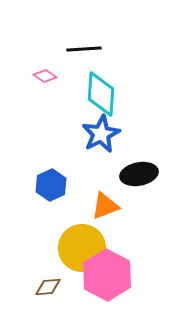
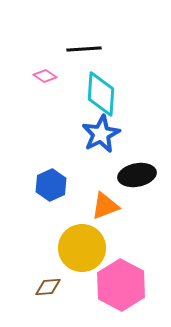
black ellipse: moved 2 px left, 1 px down
pink hexagon: moved 14 px right, 10 px down
